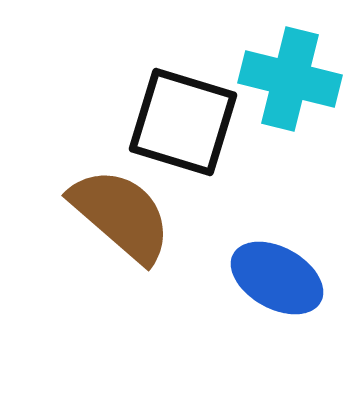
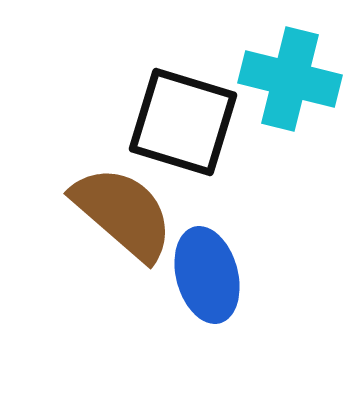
brown semicircle: moved 2 px right, 2 px up
blue ellipse: moved 70 px left, 3 px up; rotated 46 degrees clockwise
